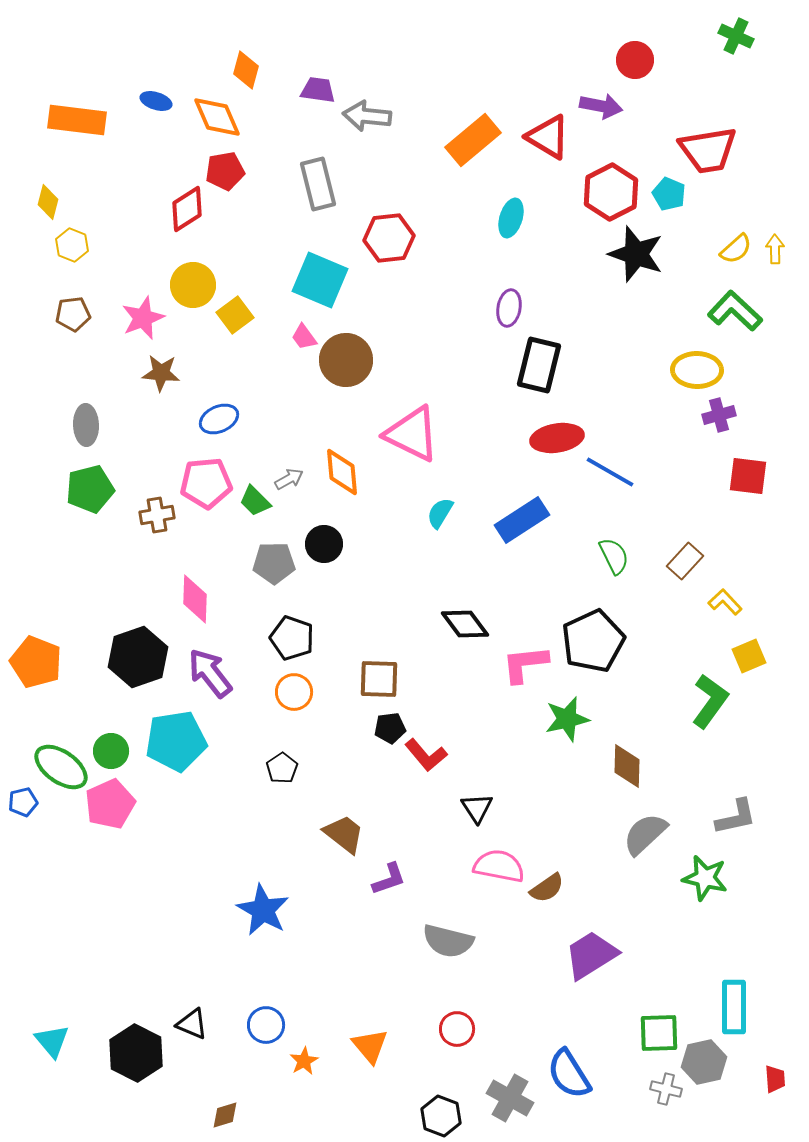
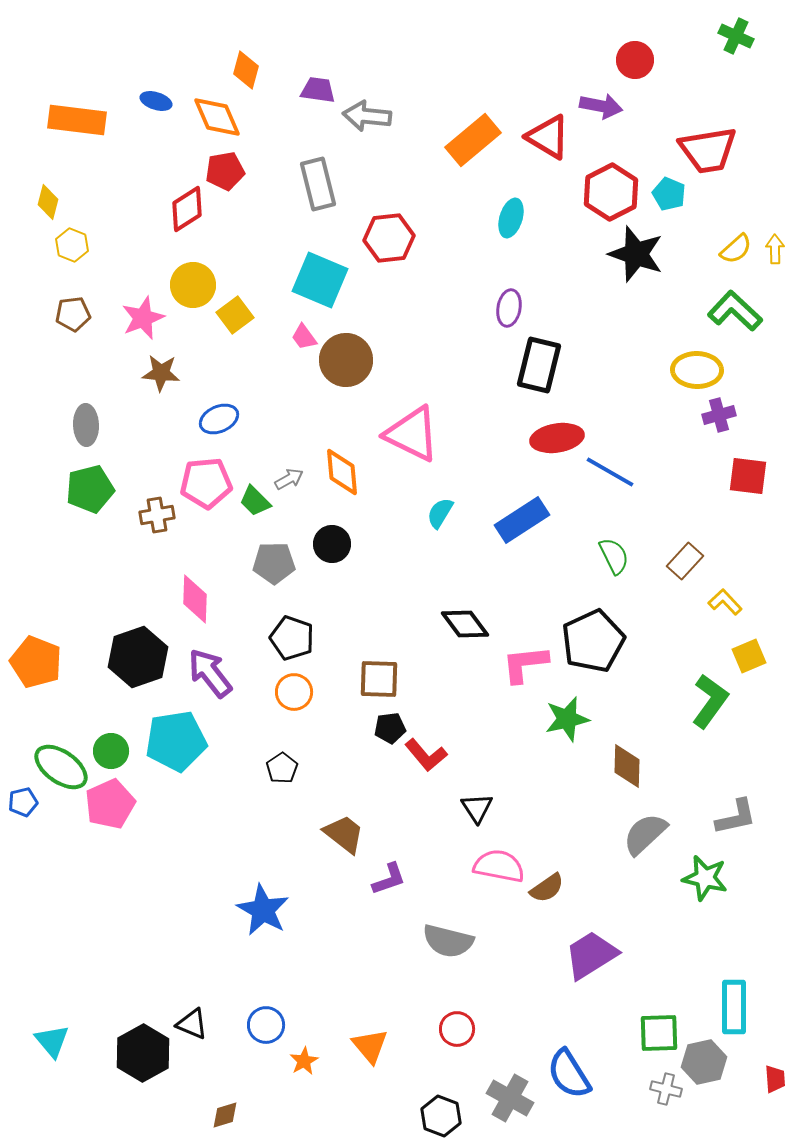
black circle at (324, 544): moved 8 px right
black hexagon at (136, 1053): moved 7 px right; rotated 4 degrees clockwise
